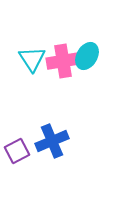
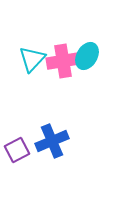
cyan triangle: rotated 16 degrees clockwise
purple square: moved 1 px up
